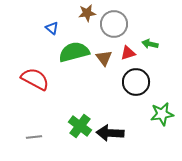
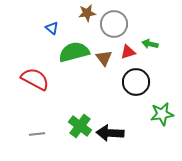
red triangle: moved 1 px up
gray line: moved 3 px right, 3 px up
